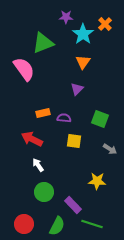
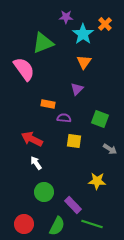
orange triangle: moved 1 px right
orange rectangle: moved 5 px right, 9 px up; rotated 24 degrees clockwise
white arrow: moved 2 px left, 2 px up
